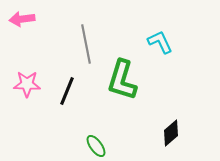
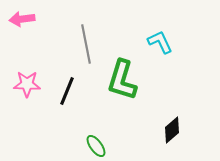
black diamond: moved 1 px right, 3 px up
